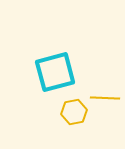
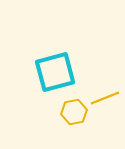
yellow line: rotated 24 degrees counterclockwise
